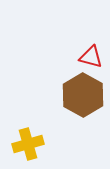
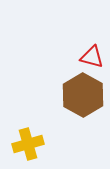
red triangle: moved 1 px right
